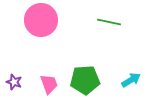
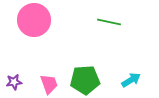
pink circle: moved 7 px left
purple star: rotated 28 degrees counterclockwise
